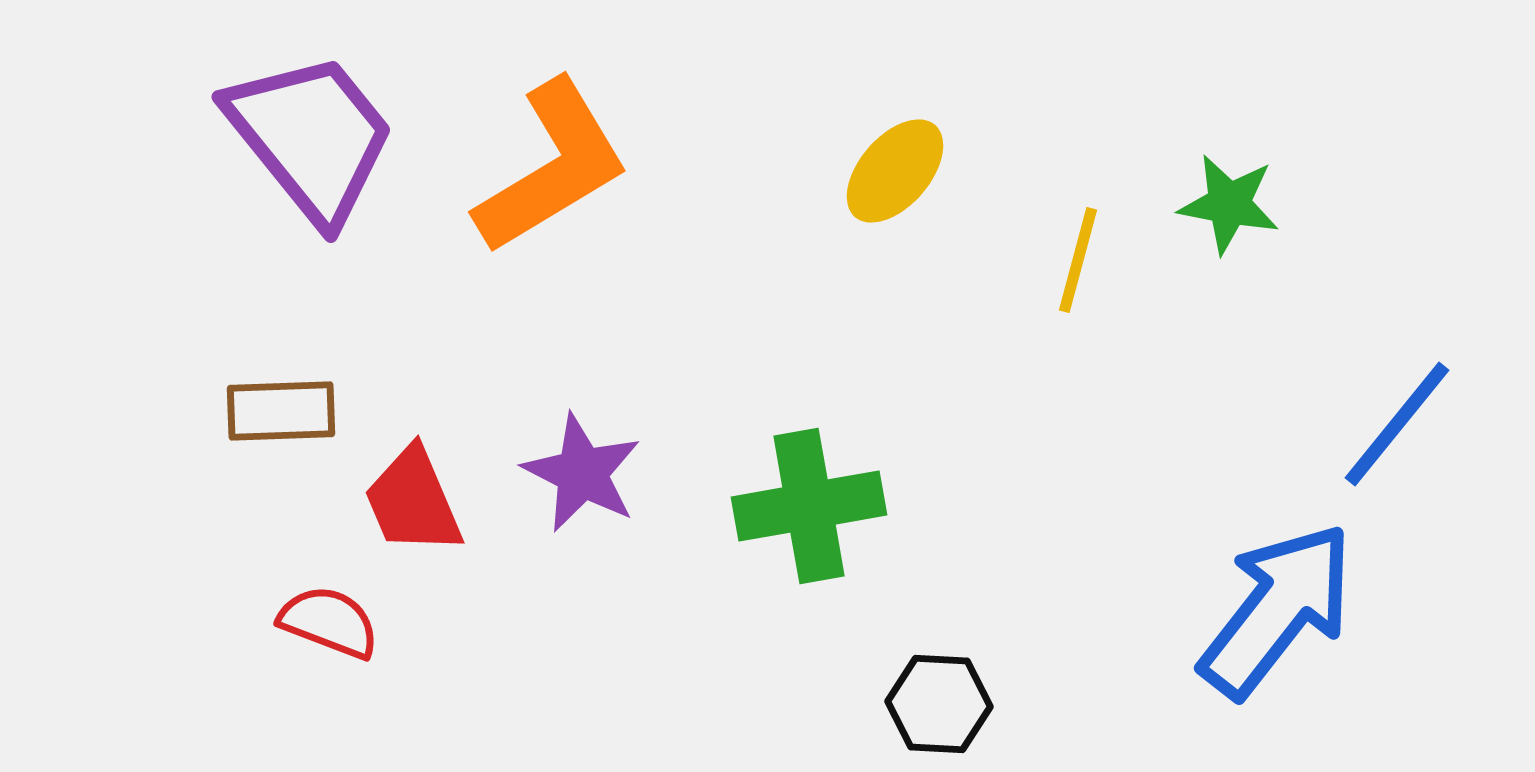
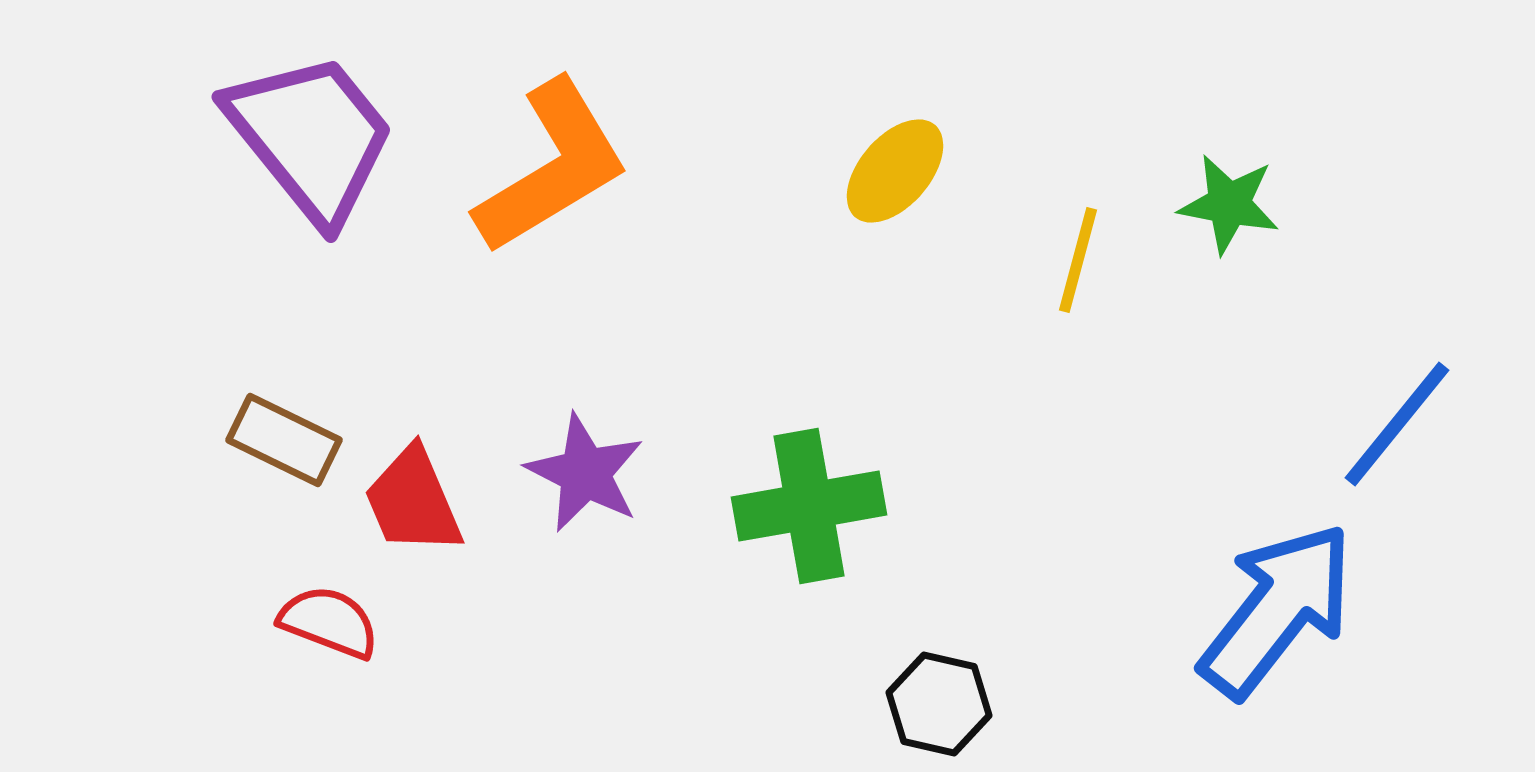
brown rectangle: moved 3 px right, 29 px down; rotated 28 degrees clockwise
purple star: moved 3 px right
black hexagon: rotated 10 degrees clockwise
